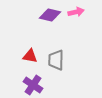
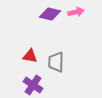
purple diamond: moved 1 px up
gray trapezoid: moved 2 px down
